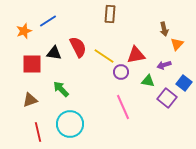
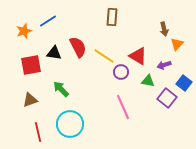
brown rectangle: moved 2 px right, 3 px down
red triangle: moved 2 px right, 1 px down; rotated 42 degrees clockwise
red square: moved 1 px left, 1 px down; rotated 10 degrees counterclockwise
